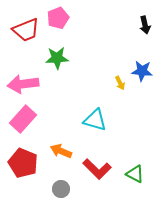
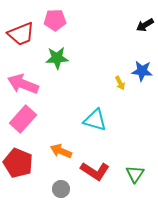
pink pentagon: moved 3 px left, 2 px down; rotated 20 degrees clockwise
black arrow: rotated 72 degrees clockwise
red trapezoid: moved 5 px left, 4 px down
pink arrow: rotated 28 degrees clockwise
red pentagon: moved 5 px left
red L-shape: moved 2 px left, 2 px down; rotated 12 degrees counterclockwise
green triangle: rotated 36 degrees clockwise
